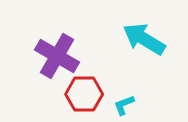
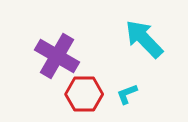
cyan arrow: rotated 15 degrees clockwise
cyan L-shape: moved 3 px right, 11 px up
